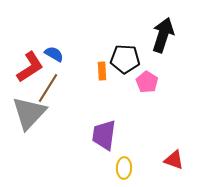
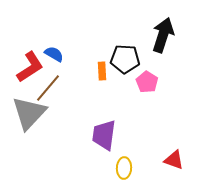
brown line: rotated 8 degrees clockwise
